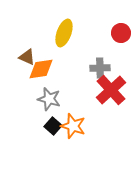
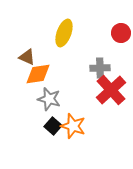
orange diamond: moved 3 px left, 5 px down
